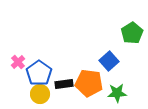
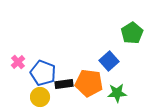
blue pentagon: moved 4 px right; rotated 15 degrees counterclockwise
yellow circle: moved 3 px down
